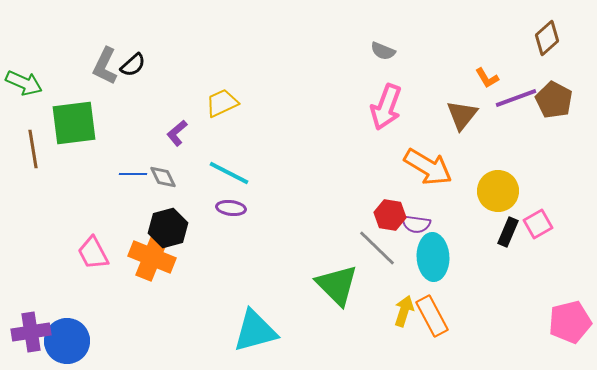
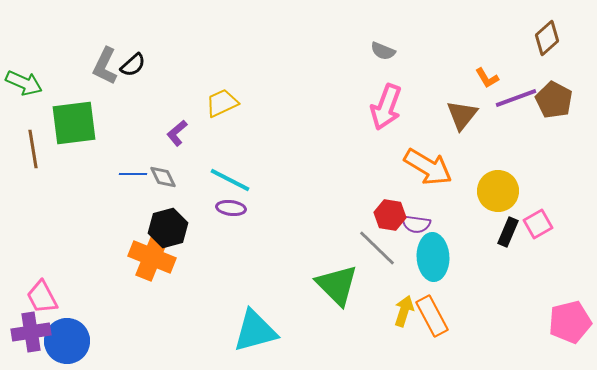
cyan line: moved 1 px right, 7 px down
pink trapezoid: moved 51 px left, 44 px down
